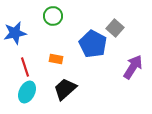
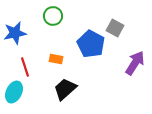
gray square: rotated 12 degrees counterclockwise
blue pentagon: moved 2 px left
purple arrow: moved 2 px right, 4 px up
cyan ellipse: moved 13 px left
